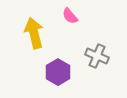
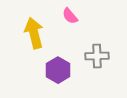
gray cross: rotated 25 degrees counterclockwise
purple hexagon: moved 2 px up
